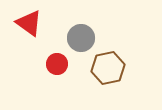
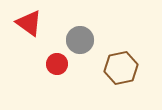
gray circle: moved 1 px left, 2 px down
brown hexagon: moved 13 px right
